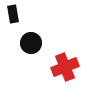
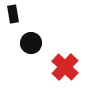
red cross: rotated 24 degrees counterclockwise
